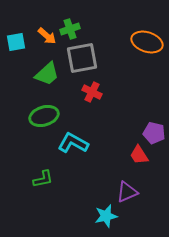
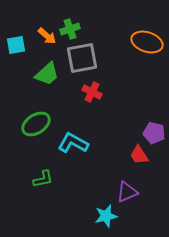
cyan square: moved 3 px down
green ellipse: moved 8 px left, 8 px down; rotated 16 degrees counterclockwise
